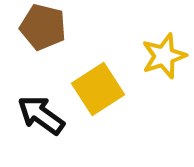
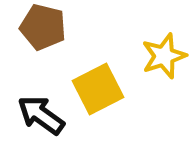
yellow square: rotated 6 degrees clockwise
